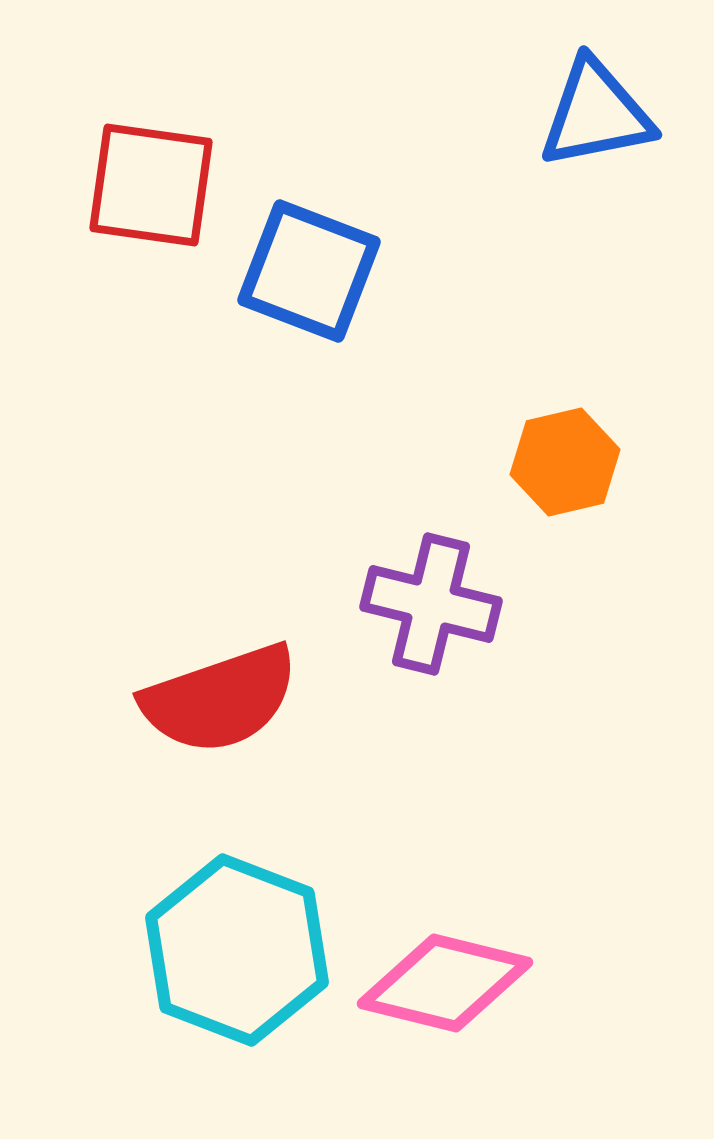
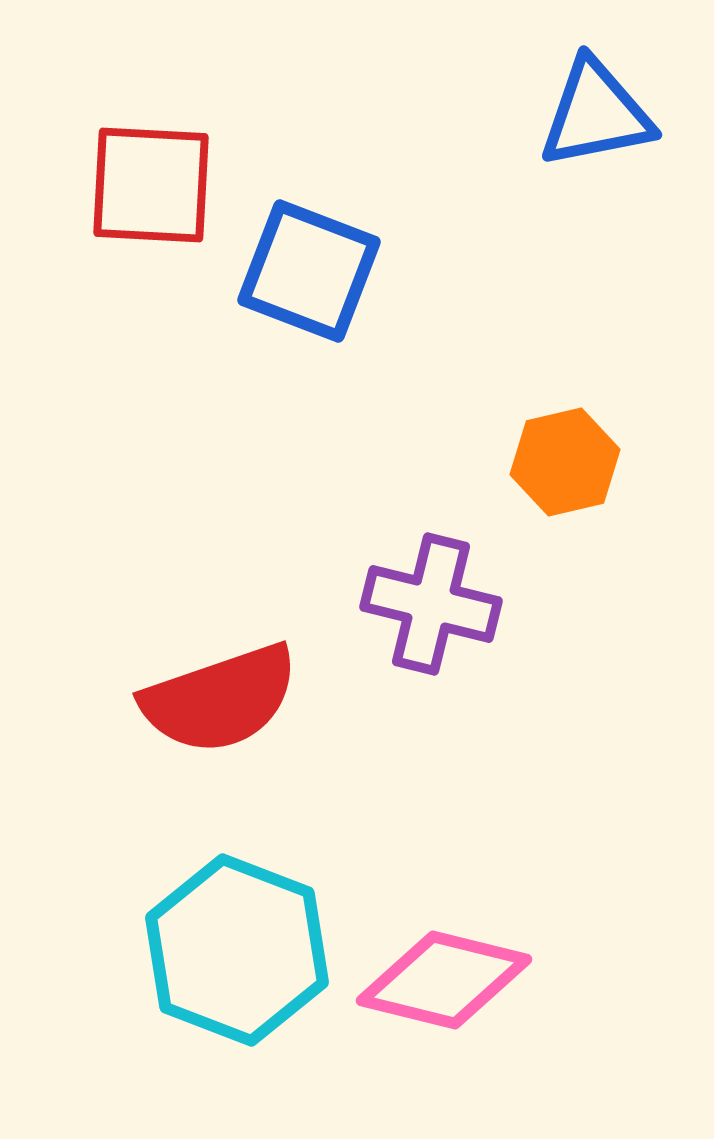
red square: rotated 5 degrees counterclockwise
pink diamond: moved 1 px left, 3 px up
